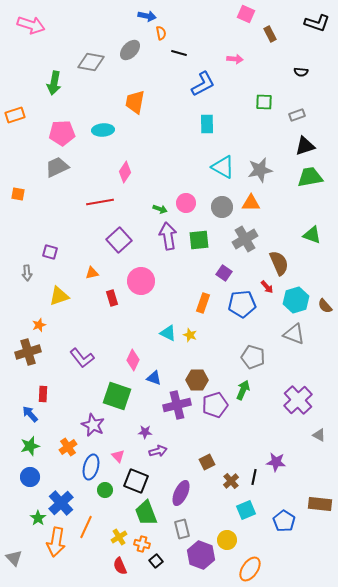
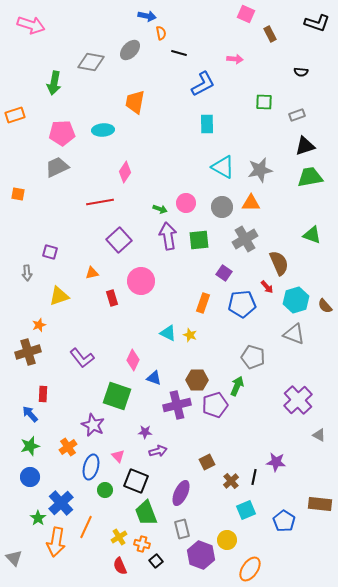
green arrow at (243, 390): moved 6 px left, 4 px up
